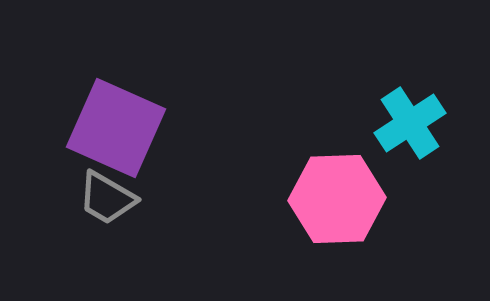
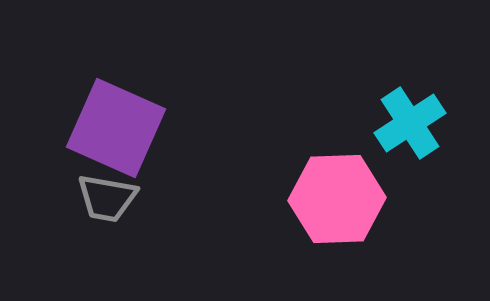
gray trapezoid: rotated 20 degrees counterclockwise
